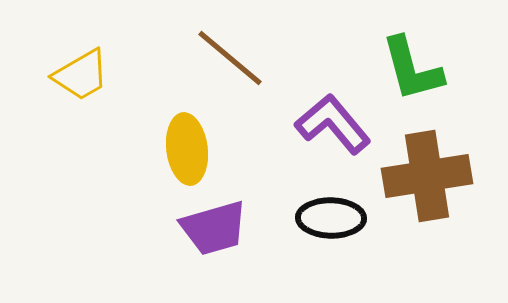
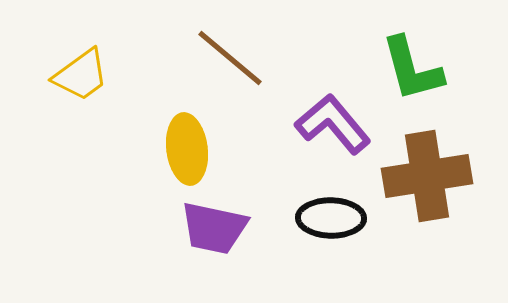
yellow trapezoid: rotated 6 degrees counterclockwise
purple trapezoid: rotated 28 degrees clockwise
